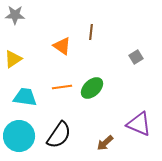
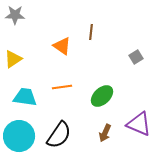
green ellipse: moved 10 px right, 8 px down
brown arrow: moved 10 px up; rotated 24 degrees counterclockwise
